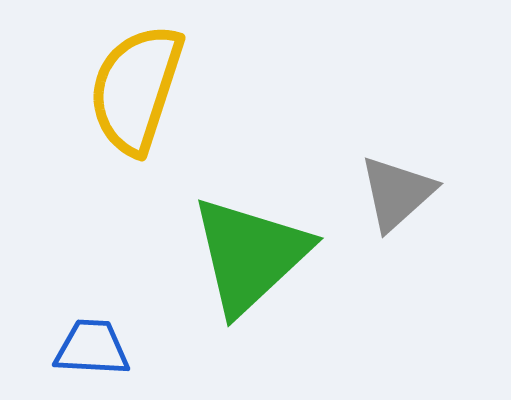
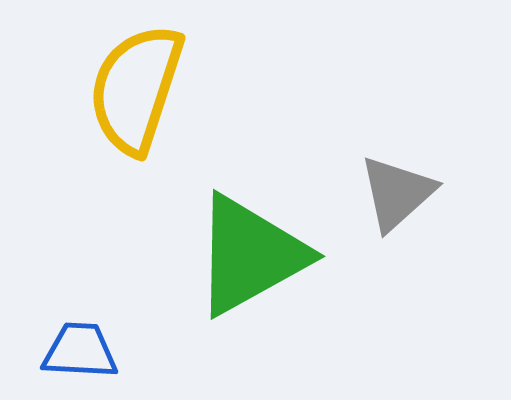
green triangle: rotated 14 degrees clockwise
blue trapezoid: moved 12 px left, 3 px down
